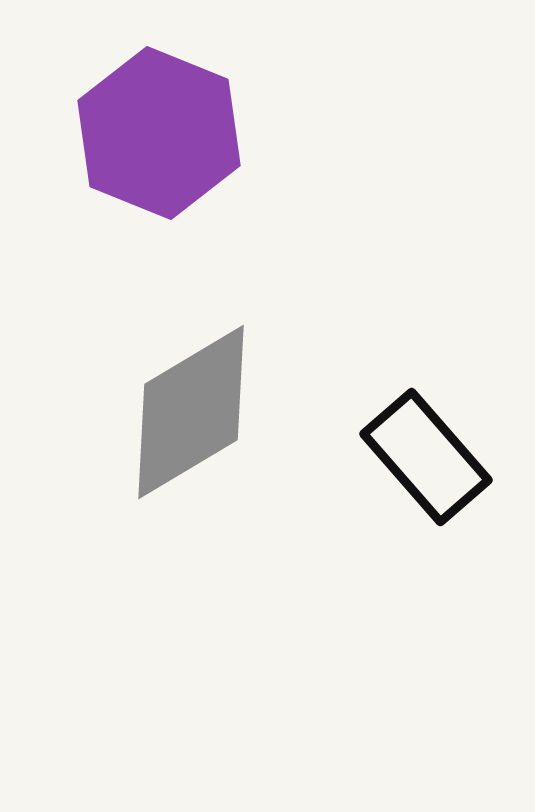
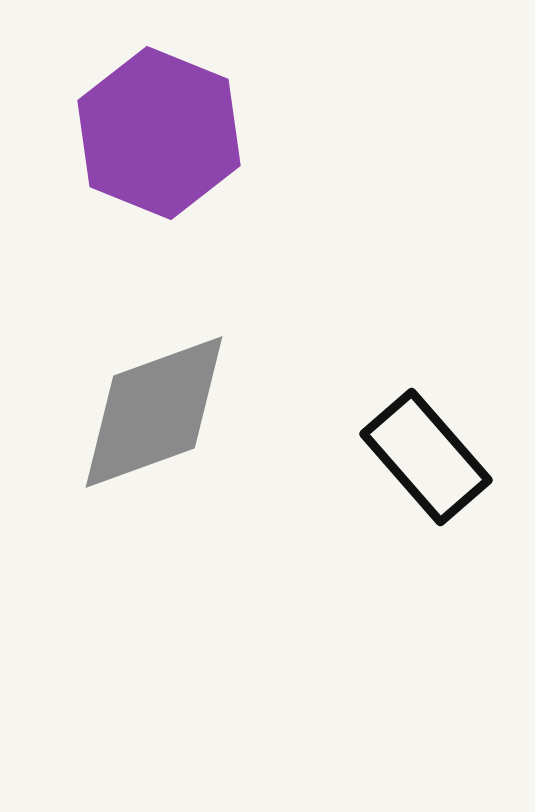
gray diamond: moved 37 px left; rotated 11 degrees clockwise
